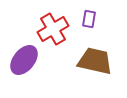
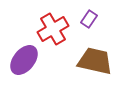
purple rectangle: rotated 24 degrees clockwise
